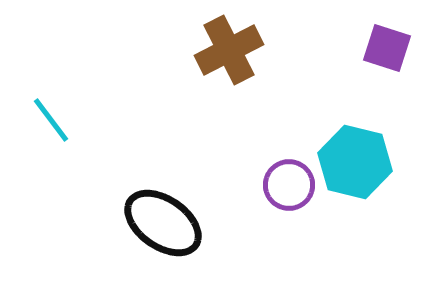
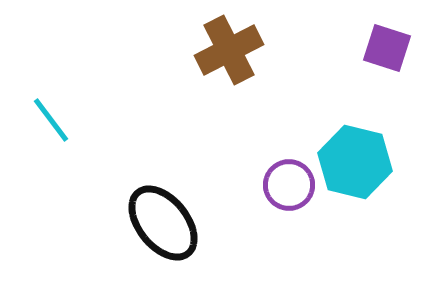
black ellipse: rotated 16 degrees clockwise
